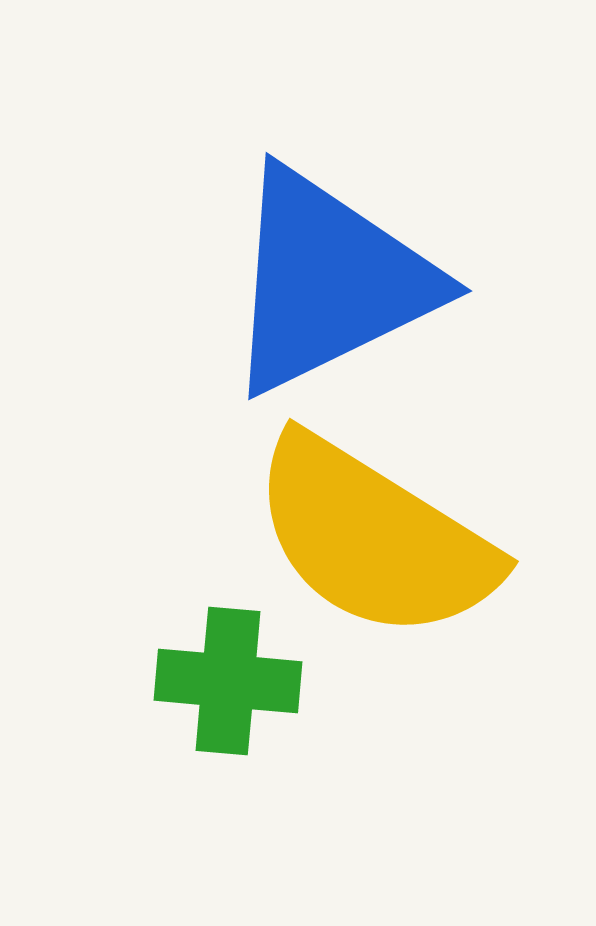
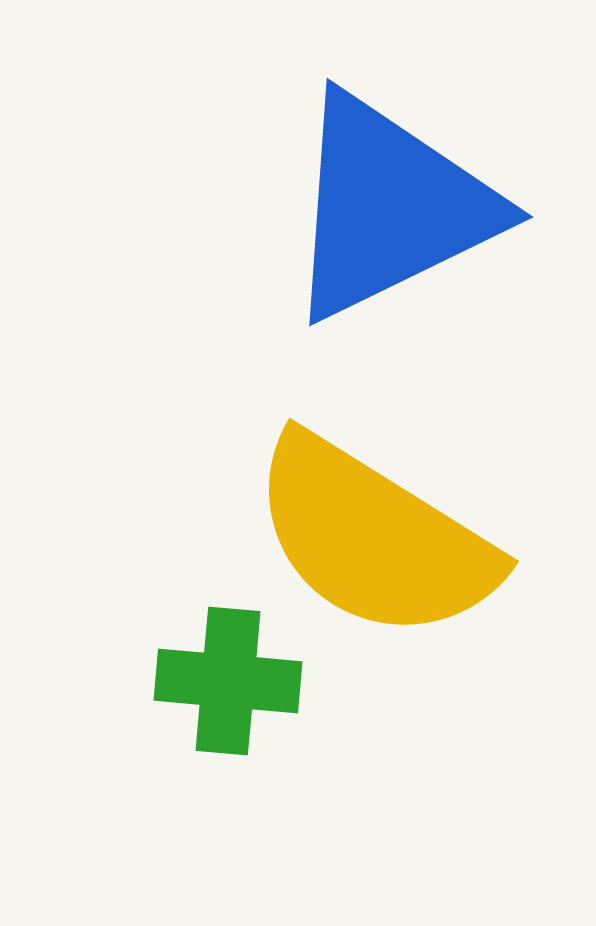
blue triangle: moved 61 px right, 74 px up
